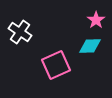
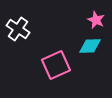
pink star: rotated 12 degrees counterclockwise
white cross: moved 2 px left, 3 px up
